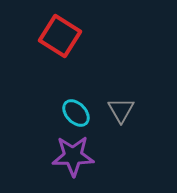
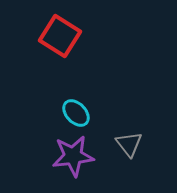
gray triangle: moved 8 px right, 34 px down; rotated 8 degrees counterclockwise
purple star: rotated 6 degrees counterclockwise
